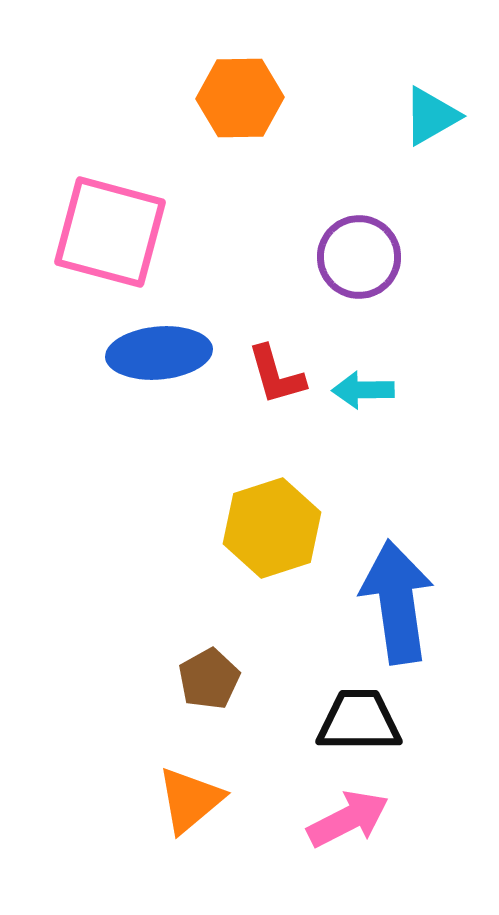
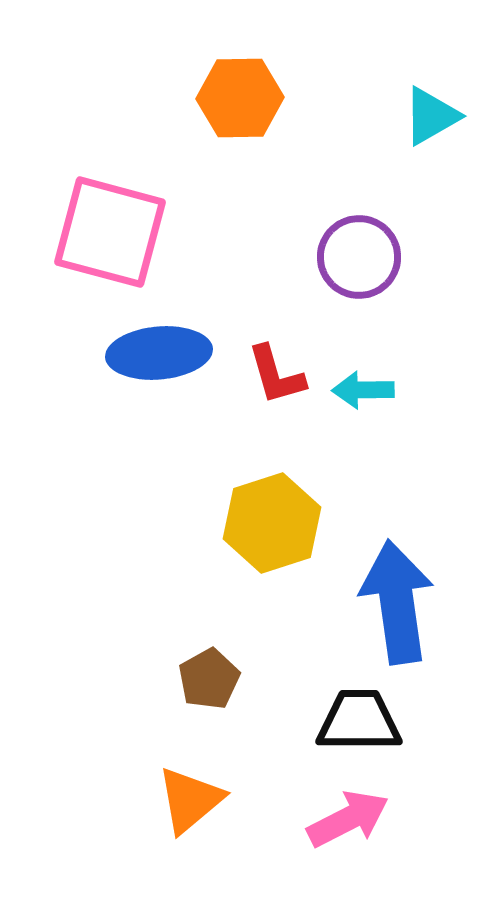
yellow hexagon: moved 5 px up
